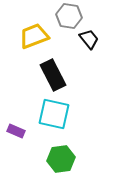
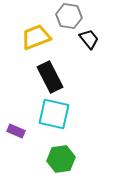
yellow trapezoid: moved 2 px right, 1 px down
black rectangle: moved 3 px left, 2 px down
